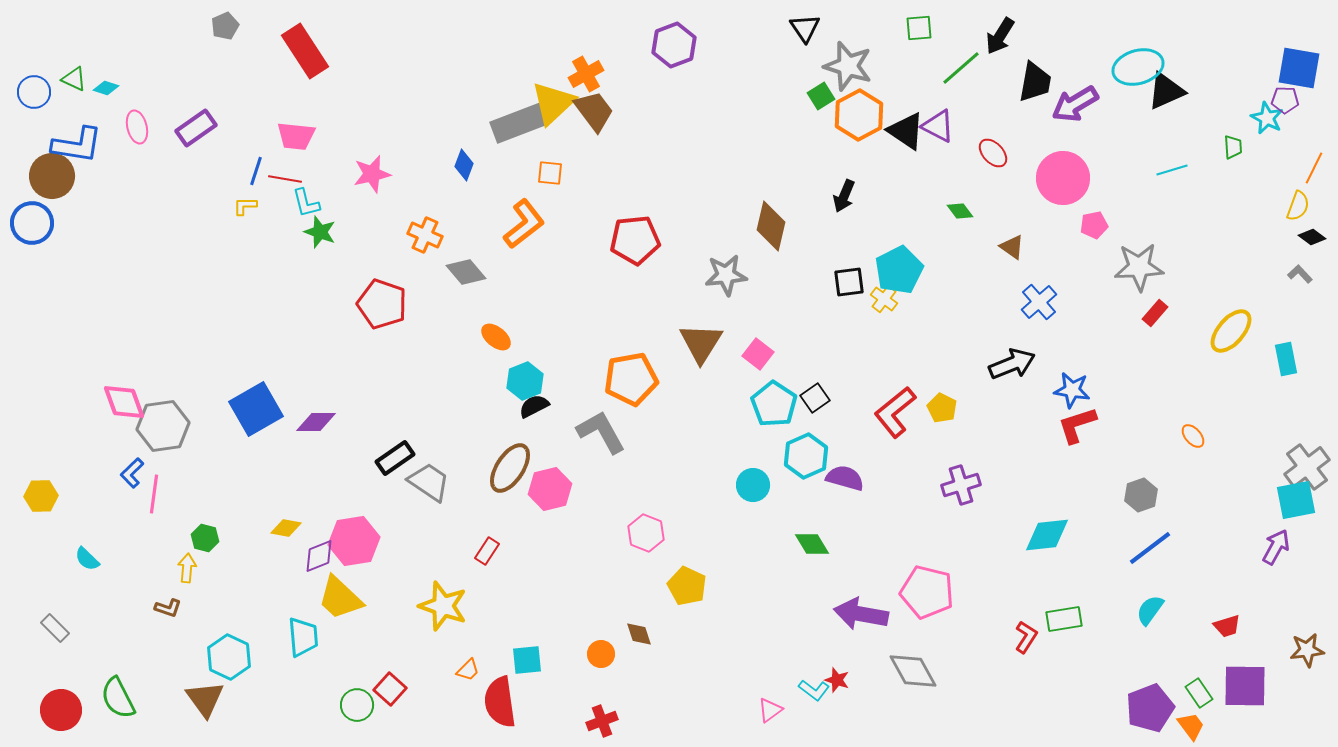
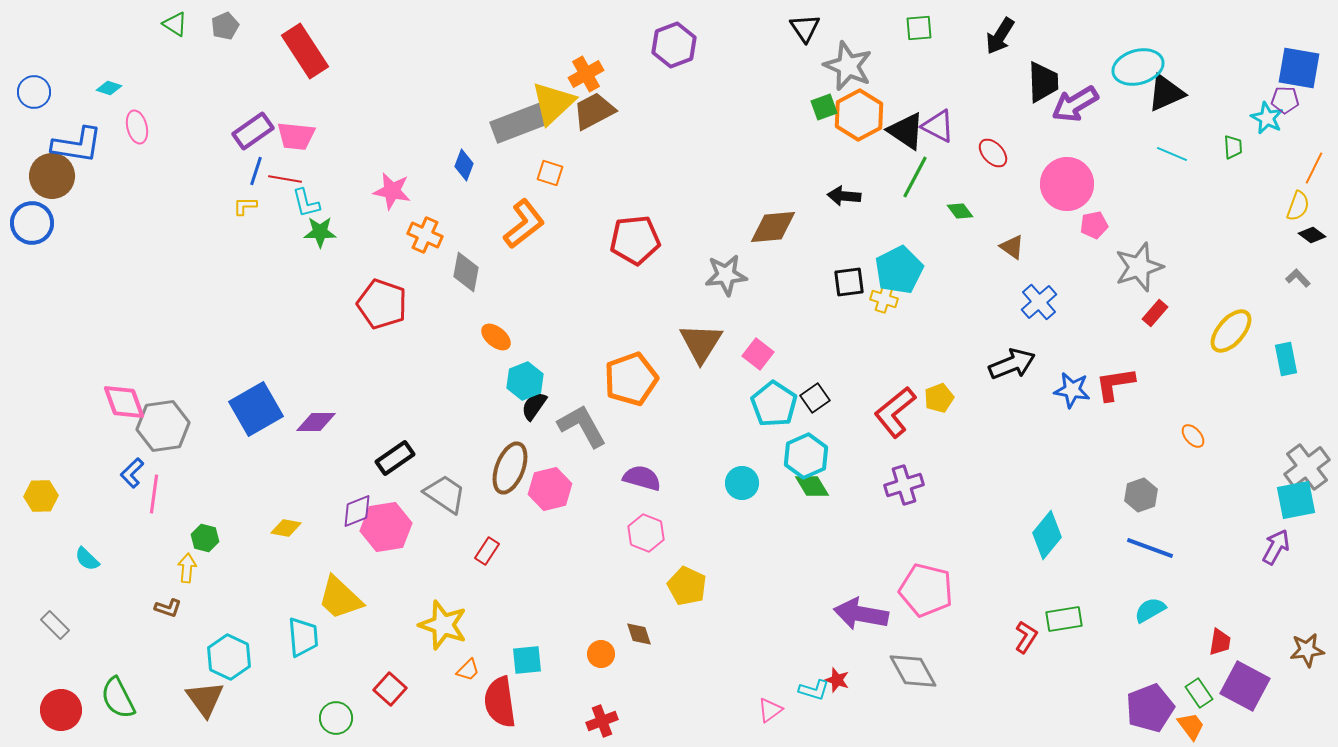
gray star at (848, 66): rotated 6 degrees clockwise
green line at (961, 68): moved 46 px left, 109 px down; rotated 21 degrees counterclockwise
green triangle at (74, 79): moved 101 px right, 55 px up; rotated 8 degrees clockwise
black trapezoid at (1035, 82): moved 8 px right; rotated 12 degrees counterclockwise
cyan diamond at (106, 88): moved 3 px right
black triangle at (1166, 91): moved 2 px down
green square at (821, 96): moved 3 px right, 11 px down; rotated 12 degrees clockwise
brown trapezoid at (594, 111): rotated 81 degrees counterclockwise
purple rectangle at (196, 128): moved 57 px right, 3 px down
cyan line at (1172, 170): moved 16 px up; rotated 40 degrees clockwise
orange square at (550, 173): rotated 12 degrees clockwise
pink star at (372, 174): moved 20 px right, 17 px down; rotated 24 degrees clockwise
pink circle at (1063, 178): moved 4 px right, 6 px down
black arrow at (844, 196): rotated 72 degrees clockwise
brown diamond at (771, 226): moved 2 px right, 1 px down; rotated 72 degrees clockwise
green star at (320, 232): rotated 20 degrees counterclockwise
black diamond at (1312, 237): moved 2 px up
gray star at (1139, 267): rotated 15 degrees counterclockwise
gray diamond at (466, 272): rotated 51 degrees clockwise
gray L-shape at (1300, 274): moved 2 px left, 4 px down
yellow cross at (884, 299): rotated 20 degrees counterclockwise
orange pentagon at (631, 379): rotated 10 degrees counterclockwise
black semicircle at (534, 406): rotated 28 degrees counterclockwise
yellow pentagon at (942, 408): moved 3 px left, 10 px up; rotated 24 degrees clockwise
red L-shape at (1077, 425): moved 38 px right, 41 px up; rotated 9 degrees clockwise
gray L-shape at (601, 432): moved 19 px left, 6 px up
brown ellipse at (510, 468): rotated 12 degrees counterclockwise
purple semicircle at (845, 478): moved 203 px left
gray trapezoid at (429, 482): moved 16 px right, 12 px down
cyan circle at (753, 485): moved 11 px left, 2 px up
purple cross at (961, 485): moved 57 px left
cyan diamond at (1047, 535): rotated 45 degrees counterclockwise
pink hexagon at (354, 541): moved 32 px right, 14 px up
green diamond at (812, 544): moved 58 px up
blue line at (1150, 548): rotated 57 degrees clockwise
purple diamond at (319, 556): moved 38 px right, 45 px up
pink pentagon at (927, 592): moved 1 px left, 2 px up
yellow star at (443, 606): moved 19 px down
cyan semicircle at (1150, 610): rotated 24 degrees clockwise
red trapezoid at (1227, 626): moved 7 px left, 16 px down; rotated 64 degrees counterclockwise
gray rectangle at (55, 628): moved 3 px up
purple square at (1245, 686): rotated 27 degrees clockwise
cyan L-shape at (814, 690): rotated 20 degrees counterclockwise
green circle at (357, 705): moved 21 px left, 13 px down
